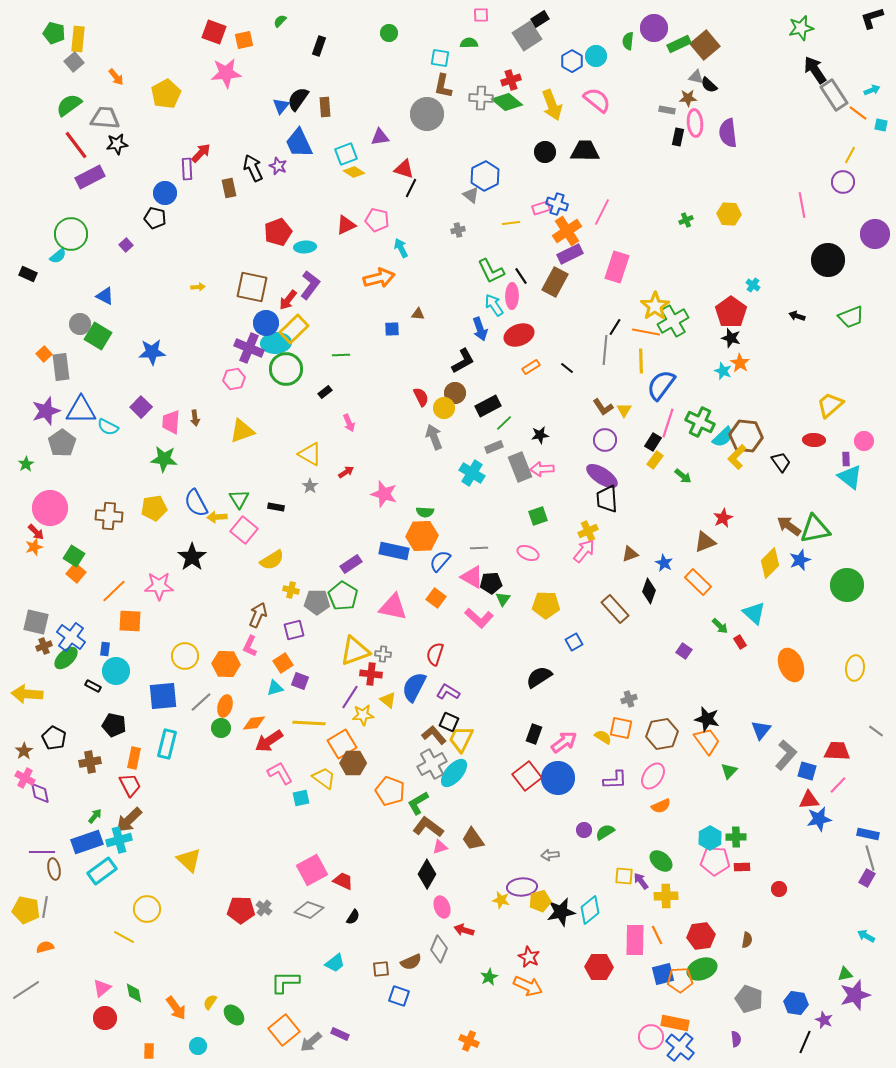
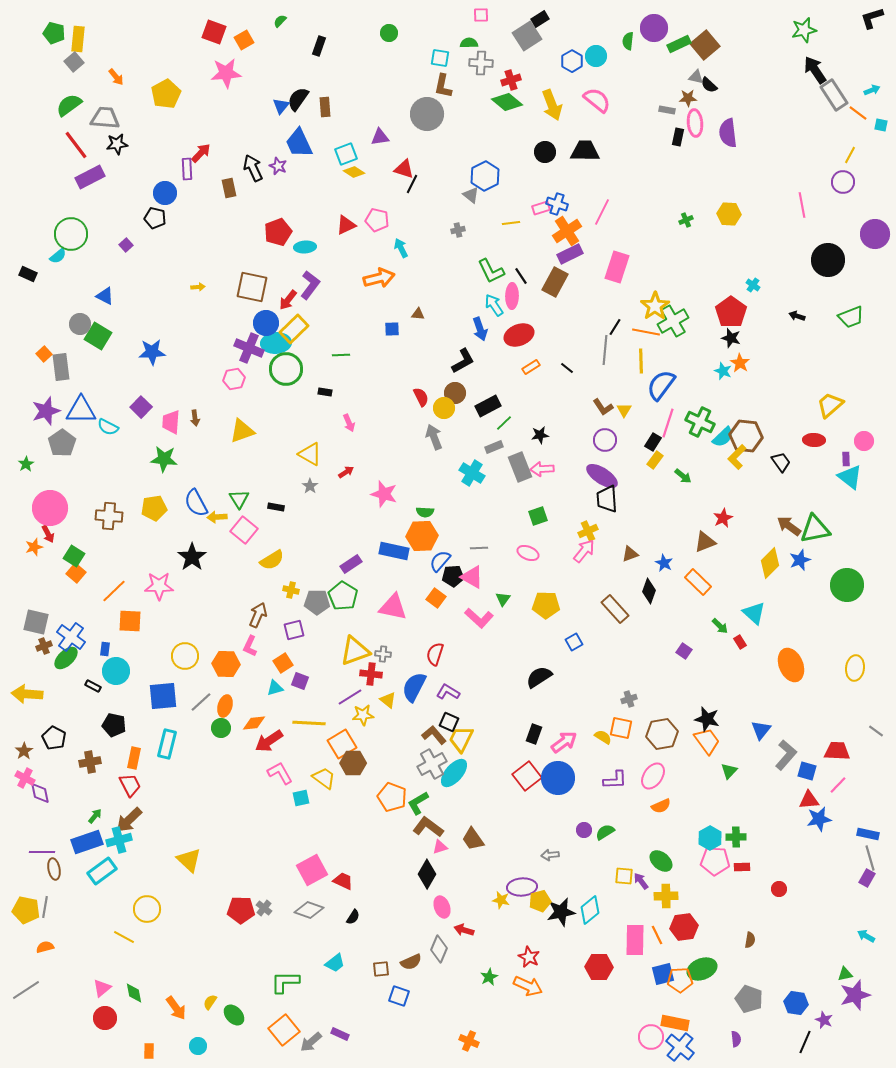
green star at (801, 28): moved 3 px right, 2 px down
orange square at (244, 40): rotated 18 degrees counterclockwise
gray cross at (481, 98): moved 35 px up
black line at (411, 188): moved 1 px right, 4 px up
black rectangle at (325, 392): rotated 48 degrees clockwise
red arrow at (36, 532): moved 12 px right, 2 px down; rotated 18 degrees clockwise
black pentagon at (491, 583): moved 38 px left, 7 px up
purple line at (350, 697): rotated 25 degrees clockwise
orange pentagon at (390, 791): moved 2 px right, 6 px down
red hexagon at (701, 936): moved 17 px left, 9 px up
brown semicircle at (747, 940): moved 3 px right
